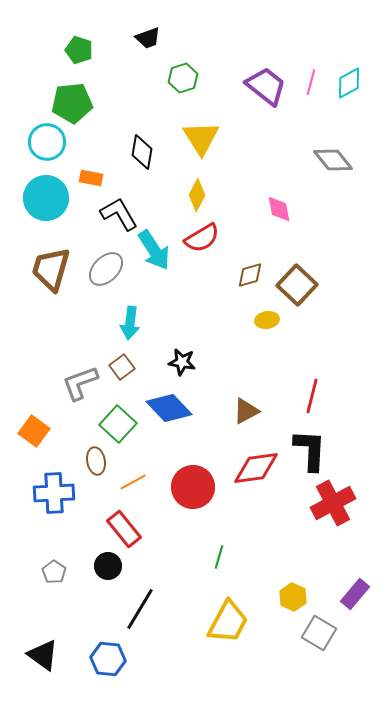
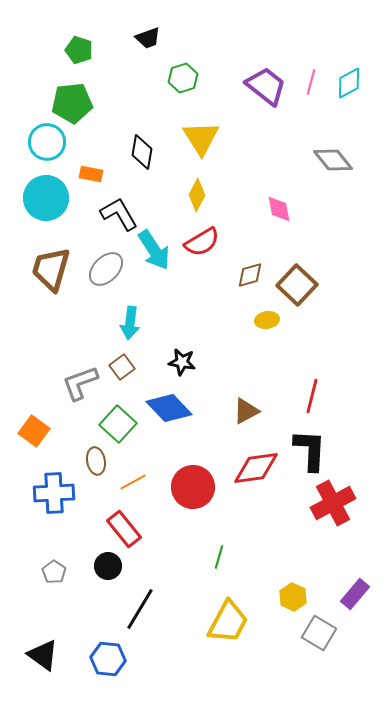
orange rectangle at (91, 178): moved 4 px up
red semicircle at (202, 238): moved 4 px down
